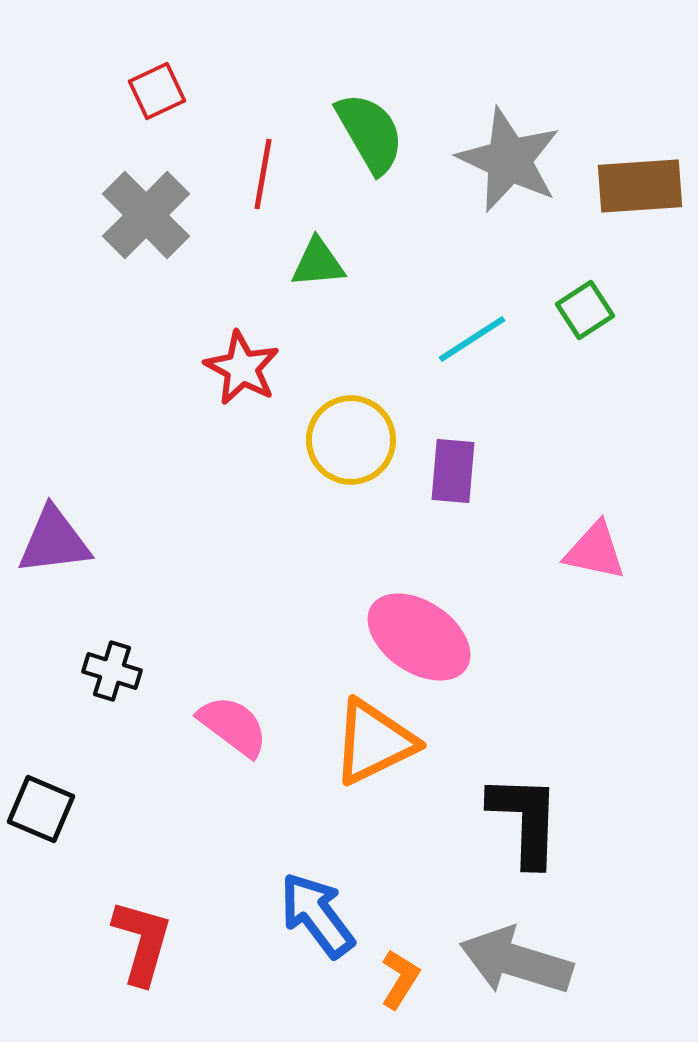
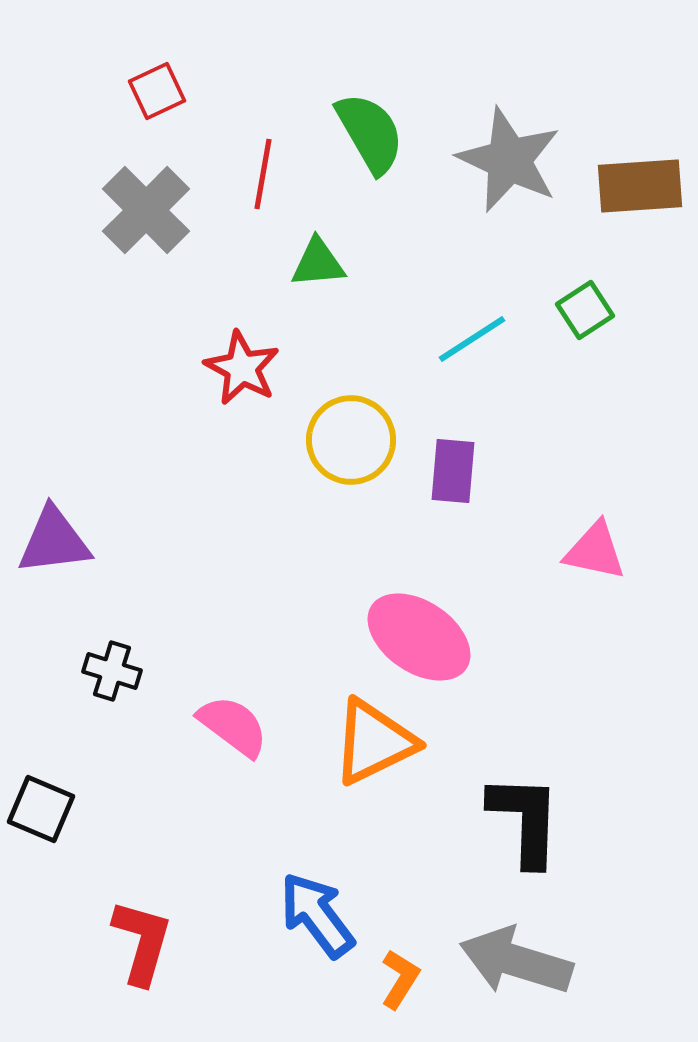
gray cross: moved 5 px up
